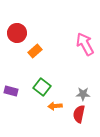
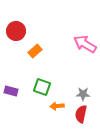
red circle: moved 1 px left, 2 px up
pink arrow: rotated 30 degrees counterclockwise
green square: rotated 18 degrees counterclockwise
orange arrow: moved 2 px right
red semicircle: moved 2 px right
